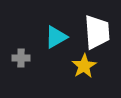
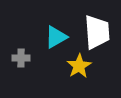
yellow star: moved 5 px left
